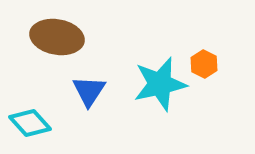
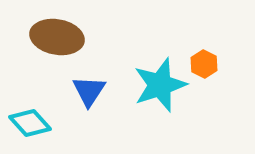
cyan star: moved 1 px down; rotated 6 degrees counterclockwise
